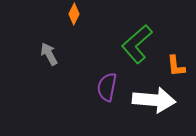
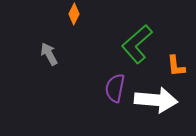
purple semicircle: moved 8 px right, 1 px down
white arrow: moved 2 px right
